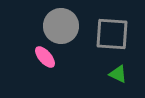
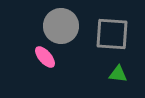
green triangle: rotated 18 degrees counterclockwise
